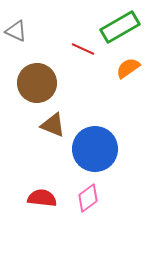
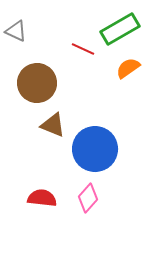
green rectangle: moved 2 px down
pink diamond: rotated 12 degrees counterclockwise
